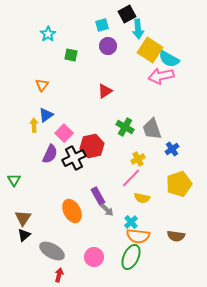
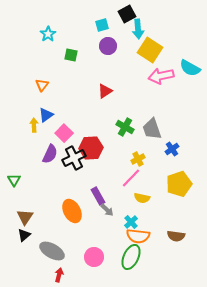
cyan semicircle: moved 21 px right, 9 px down
red hexagon: moved 1 px left, 2 px down; rotated 10 degrees clockwise
brown triangle: moved 2 px right, 1 px up
